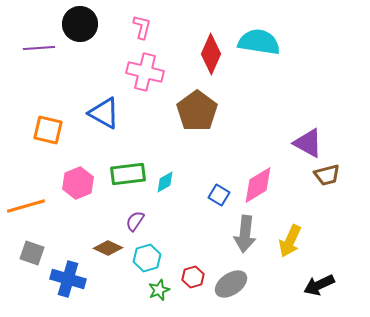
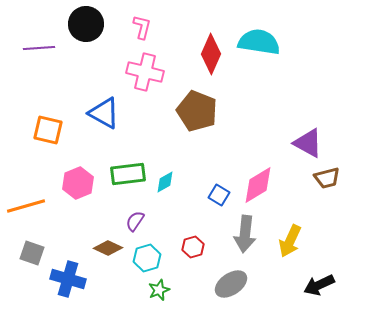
black circle: moved 6 px right
brown pentagon: rotated 15 degrees counterclockwise
brown trapezoid: moved 3 px down
red hexagon: moved 30 px up
